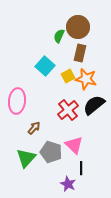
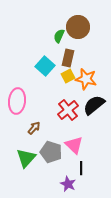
brown rectangle: moved 12 px left, 5 px down
